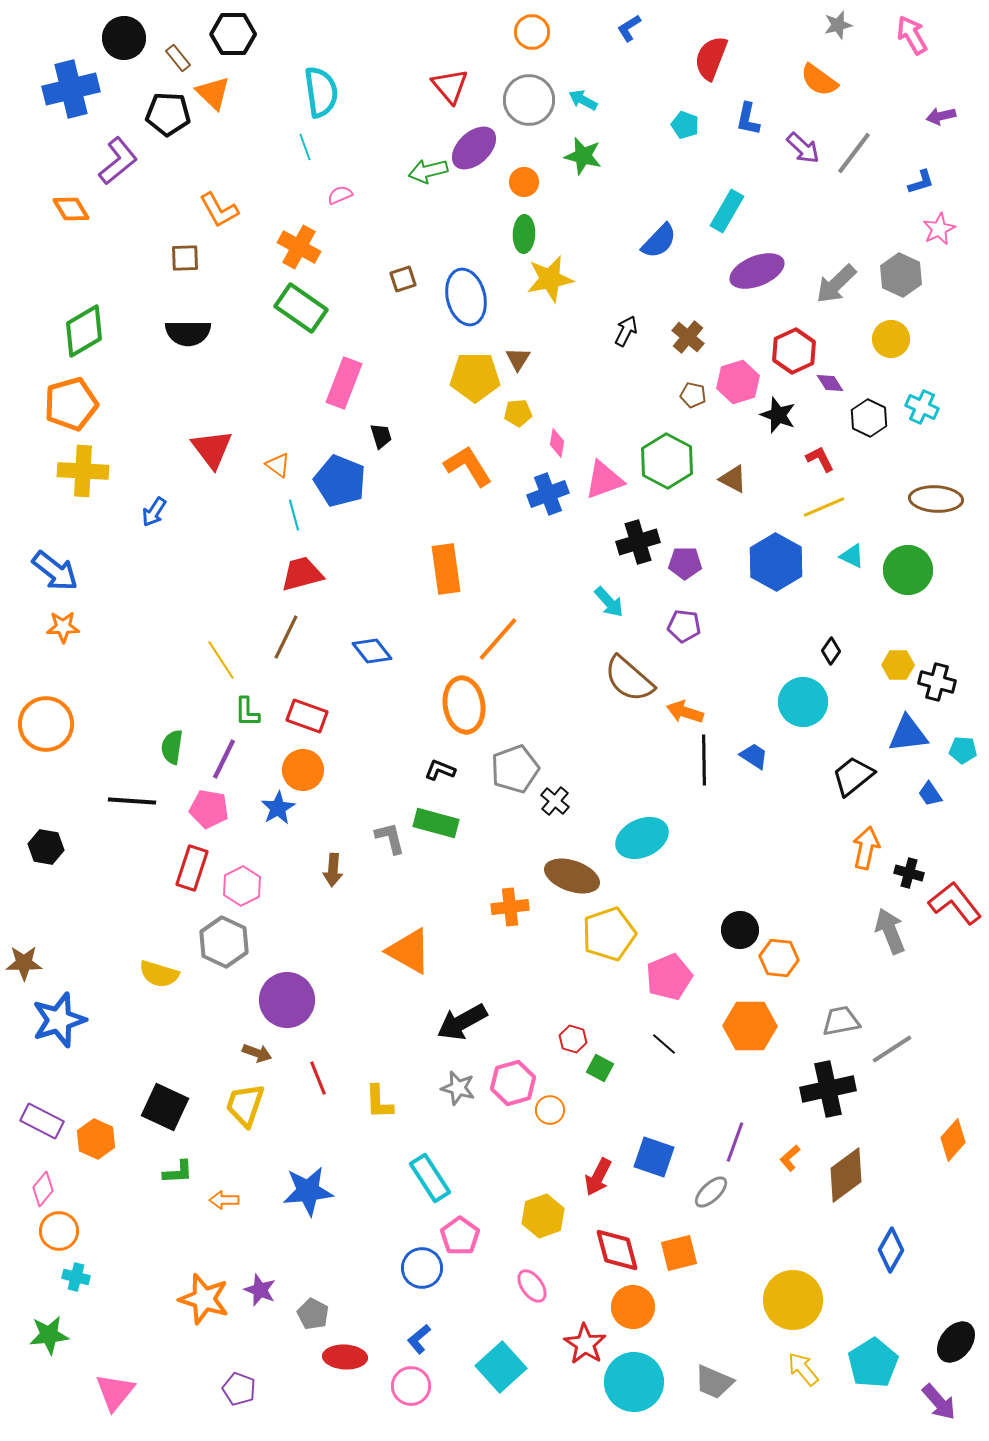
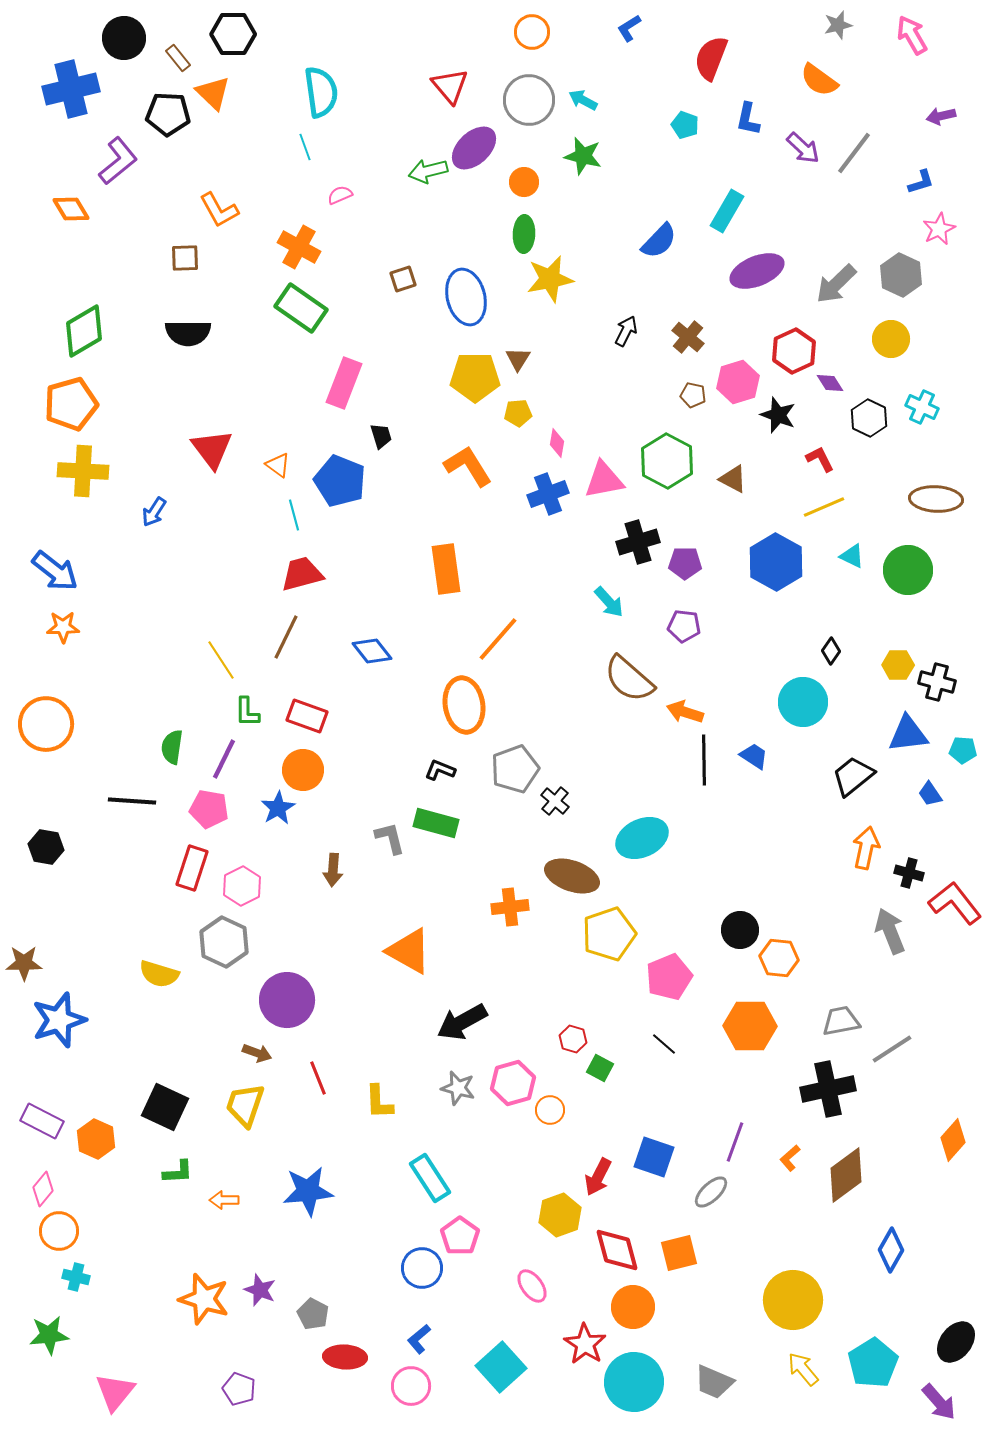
pink triangle at (604, 480): rotated 9 degrees clockwise
yellow hexagon at (543, 1216): moved 17 px right, 1 px up
